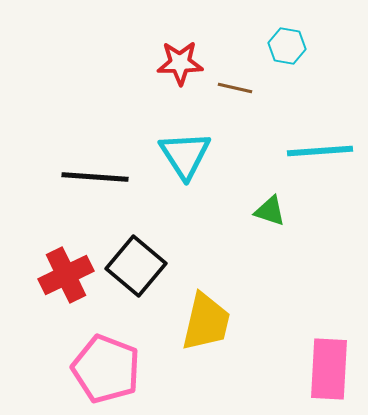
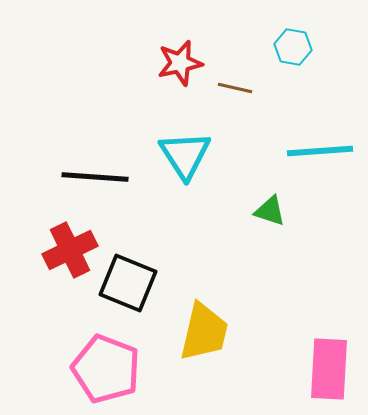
cyan hexagon: moved 6 px right, 1 px down
red star: rotated 12 degrees counterclockwise
black square: moved 8 px left, 17 px down; rotated 18 degrees counterclockwise
red cross: moved 4 px right, 25 px up
yellow trapezoid: moved 2 px left, 10 px down
